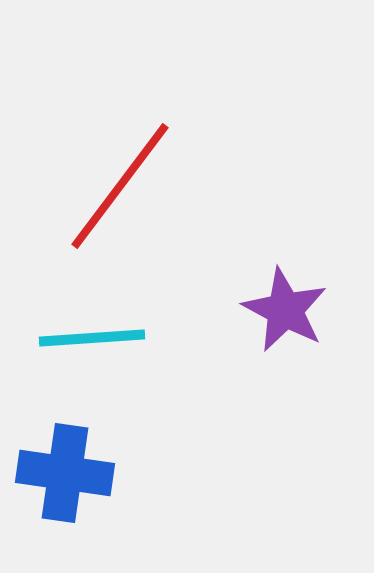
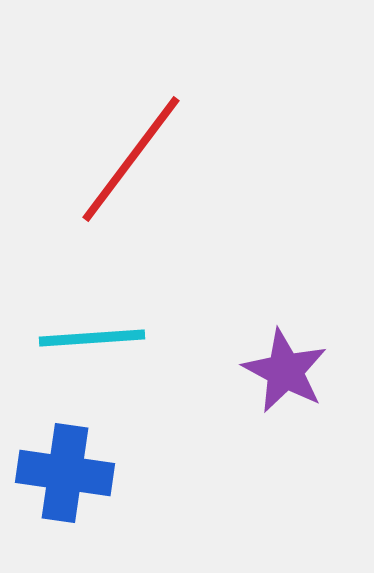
red line: moved 11 px right, 27 px up
purple star: moved 61 px down
